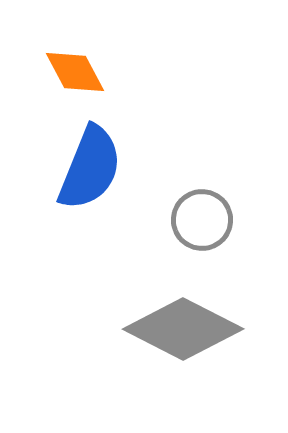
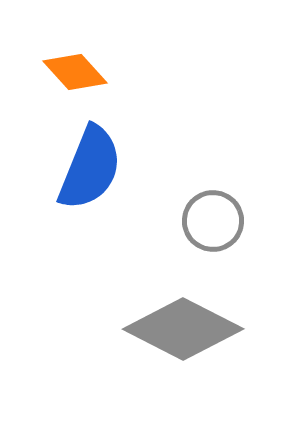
orange diamond: rotated 14 degrees counterclockwise
gray circle: moved 11 px right, 1 px down
